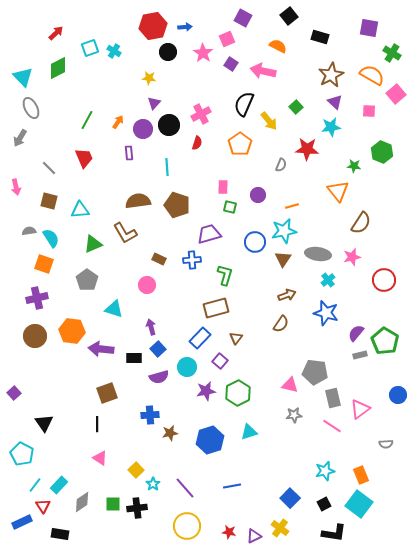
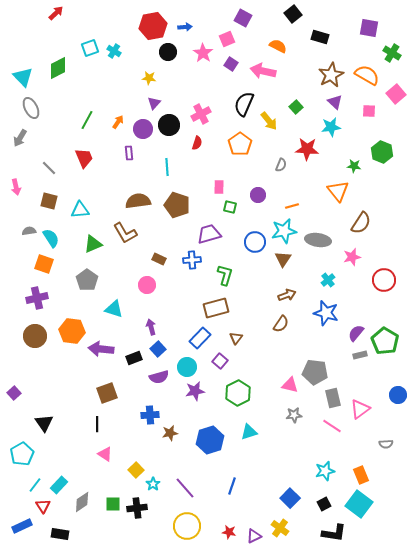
black square at (289, 16): moved 4 px right, 2 px up
red arrow at (56, 33): moved 20 px up
orange semicircle at (372, 75): moved 5 px left
pink rectangle at (223, 187): moved 4 px left
gray ellipse at (318, 254): moved 14 px up
black rectangle at (134, 358): rotated 21 degrees counterclockwise
purple star at (206, 391): moved 11 px left
cyan pentagon at (22, 454): rotated 15 degrees clockwise
pink triangle at (100, 458): moved 5 px right, 4 px up
blue line at (232, 486): rotated 60 degrees counterclockwise
blue rectangle at (22, 522): moved 4 px down
